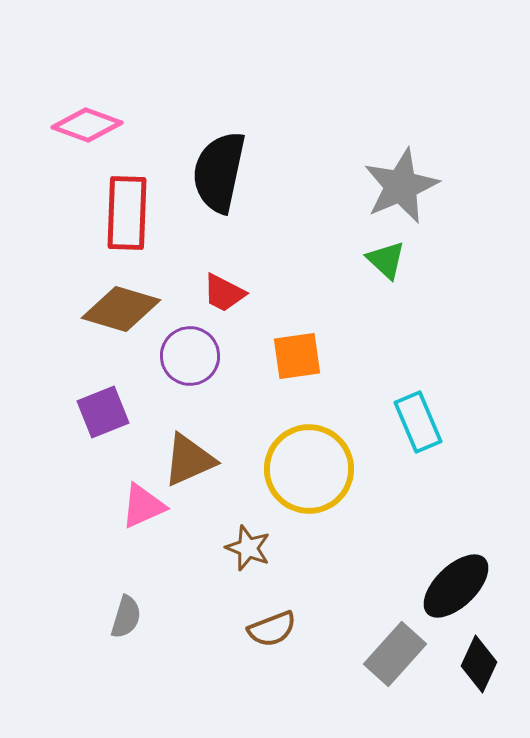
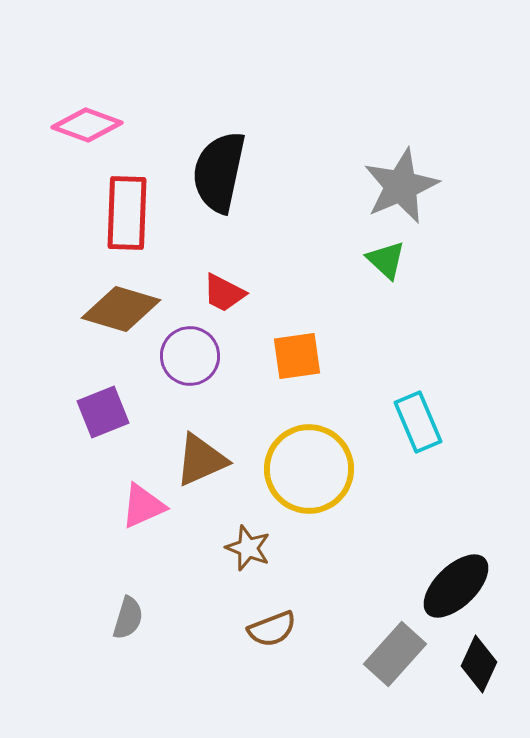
brown triangle: moved 12 px right
gray semicircle: moved 2 px right, 1 px down
